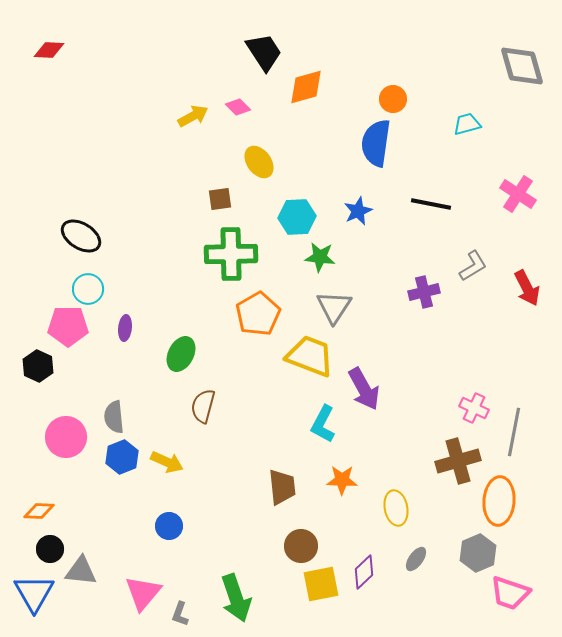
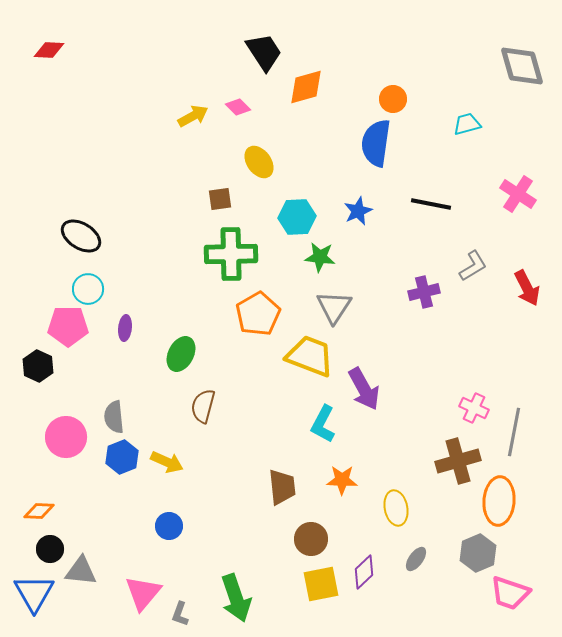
brown circle at (301, 546): moved 10 px right, 7 px up
